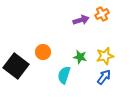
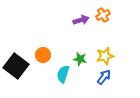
orange cross: moved 1 px right, 1 px down
orange circle: moved 3 px down
green star: moved 2 px down
cyan semicircle: moved 1 px left, 1 px up
